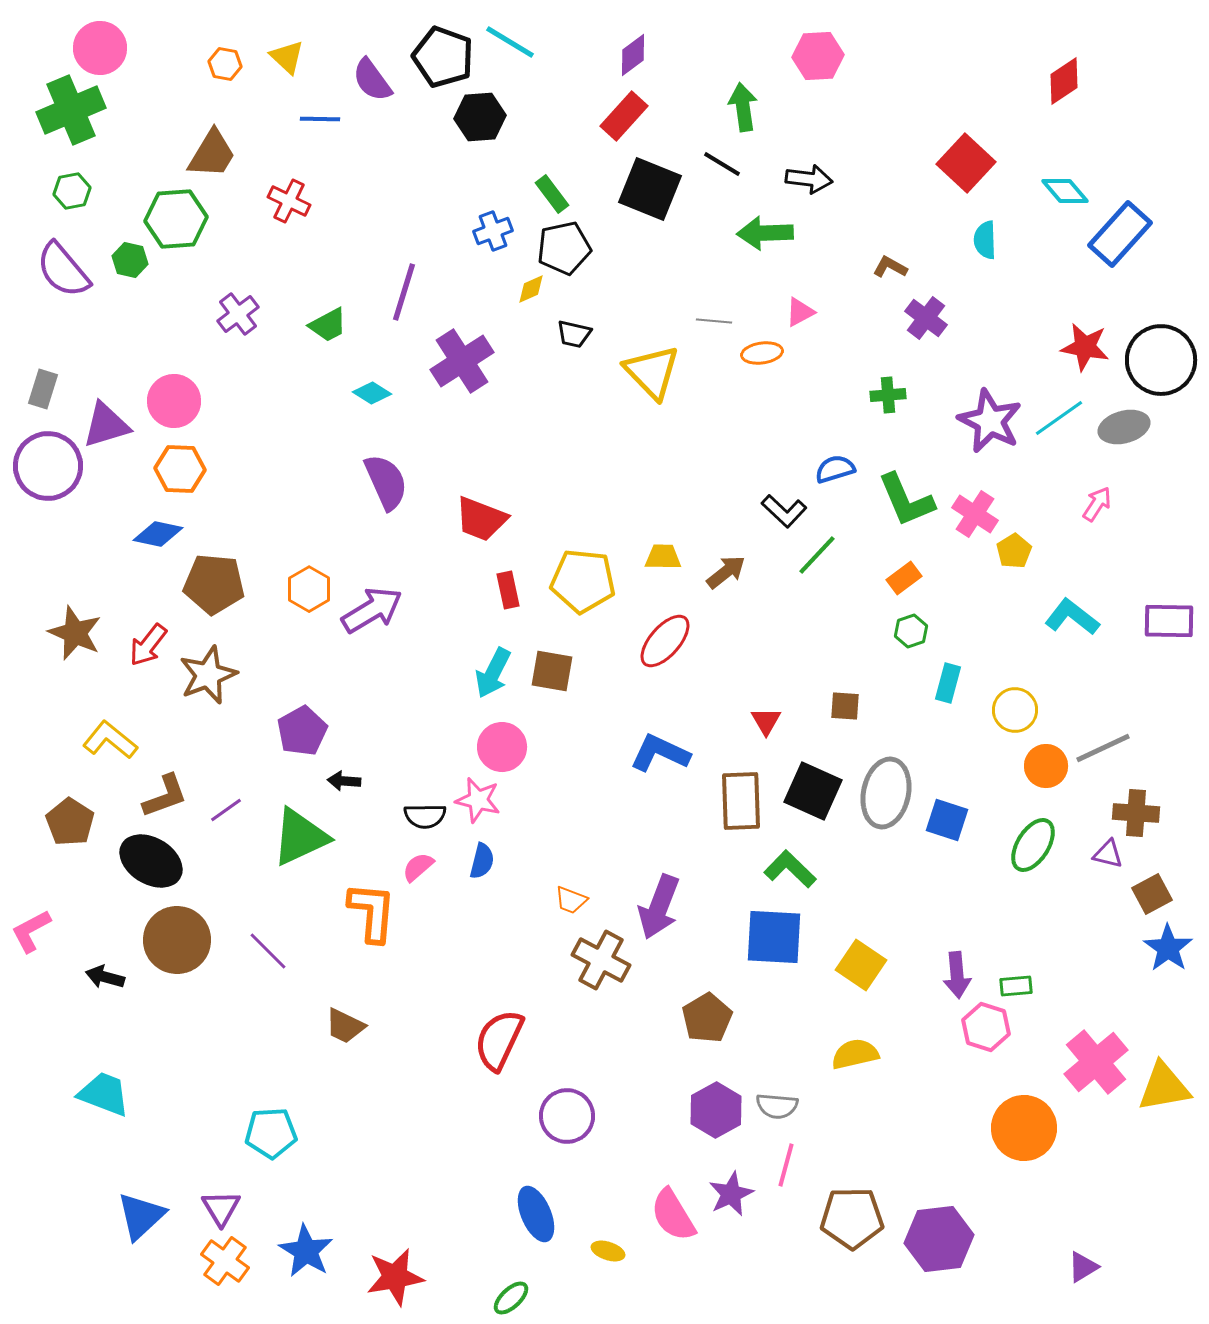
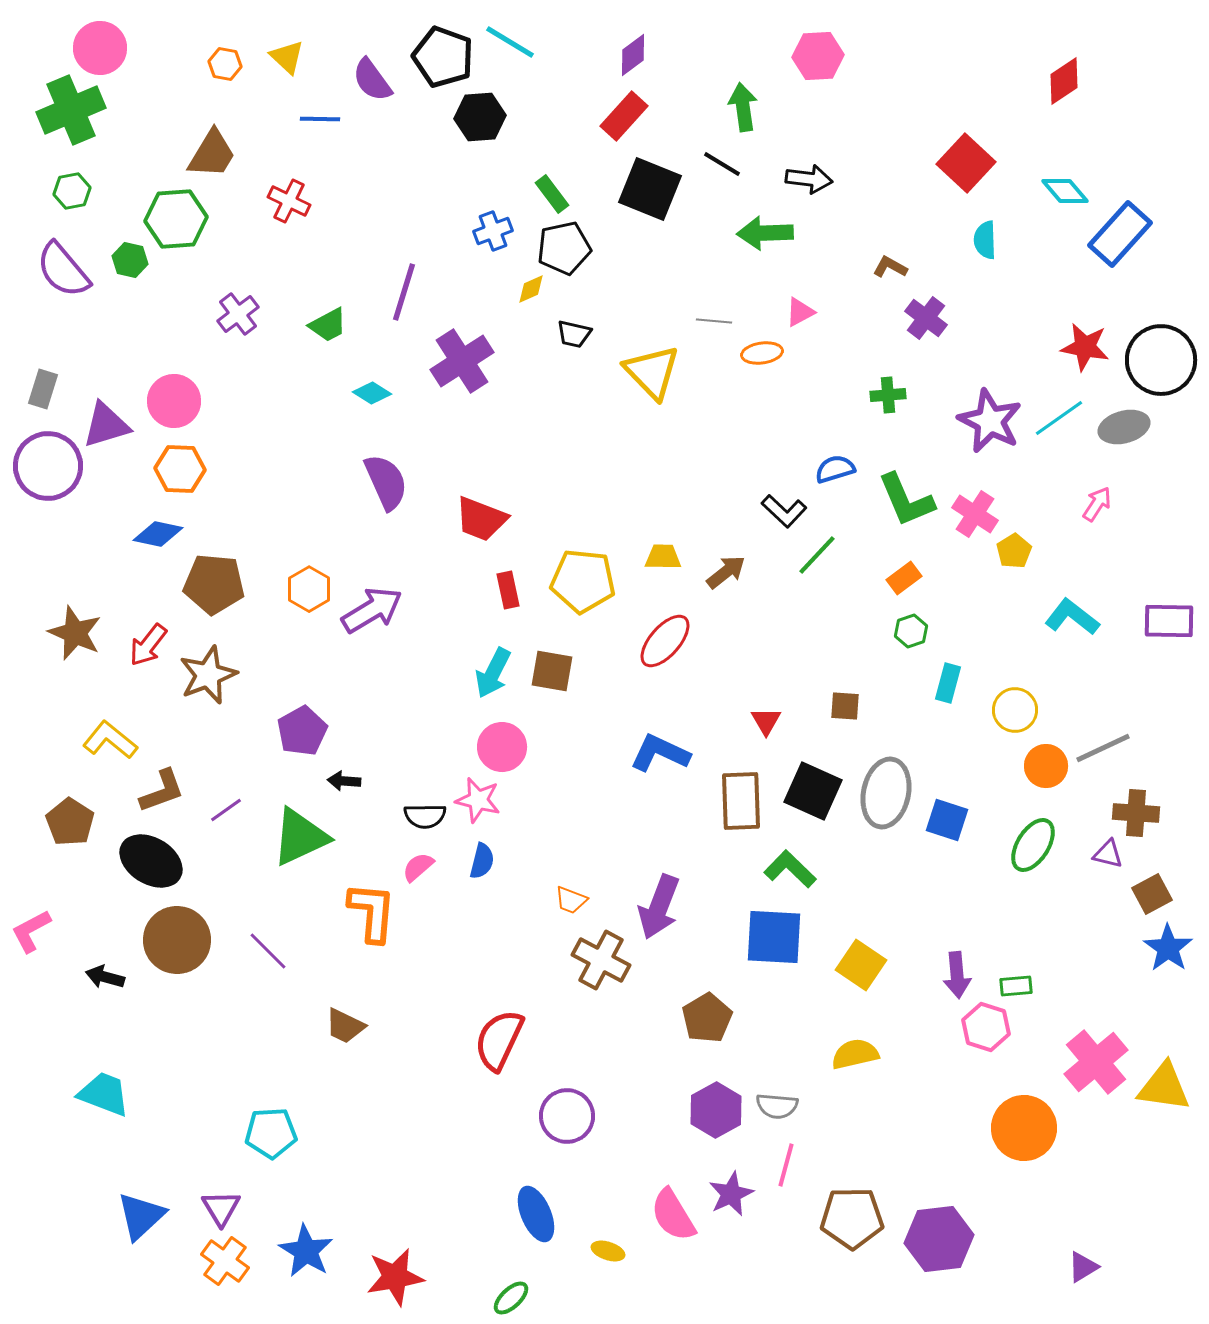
brown L-shape at (165, 796): moved 3 px left, 5 px up
yellow triangle at (1164, 1087): rotated 18 degrees clockwise
